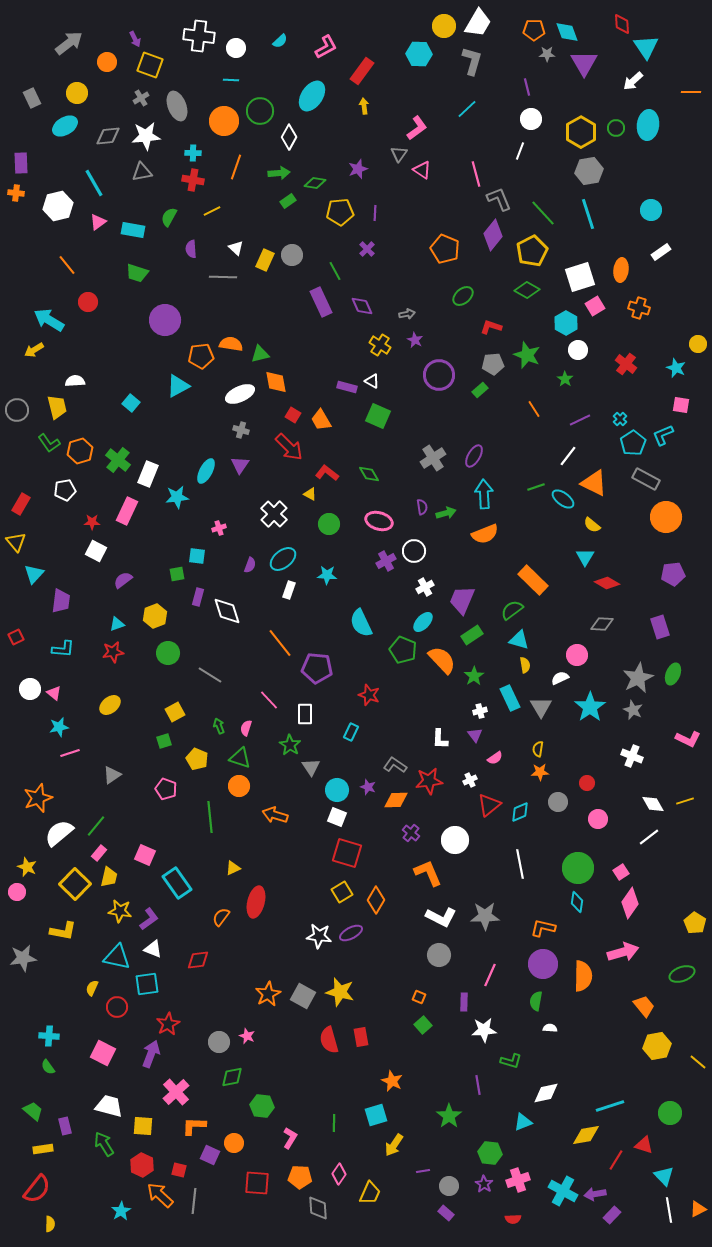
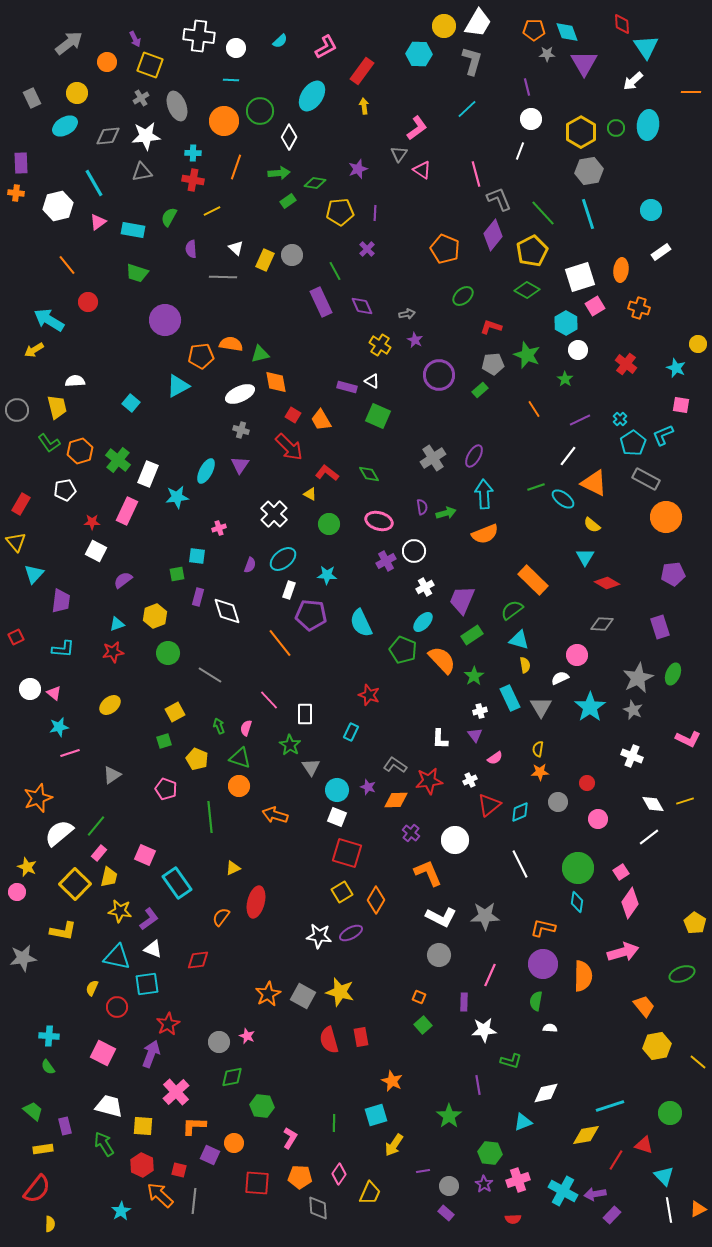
purple pentagon at (317, 668): moved 6 px left, 53 px up
white line at (520, 864): rotated 16 degrees counterclockwise
